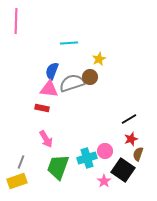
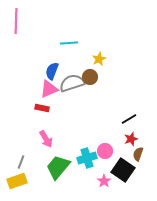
pink triangle: rotated 30 degrees counterclockwise
green trapezoid: rotated 20 degrees clockwise
